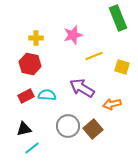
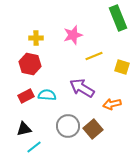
cyan line: moved 2 px right, 1 px up
